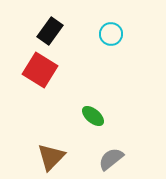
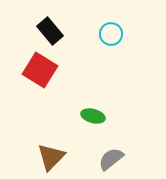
black rectangle: rotated 76 degrees counterclockwise
green ellipse: rotated 25 degrees counterclockwise
